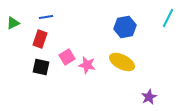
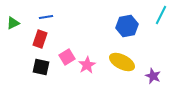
cyan line: moved 7 px left, 3 px up
blue hexagon: moved 2 px right, 1 px up
pink star: rotated 30 degrees clockwise
purple star: moved 4 px right, 21 px up; rotated 21 degrees counterclockwise
